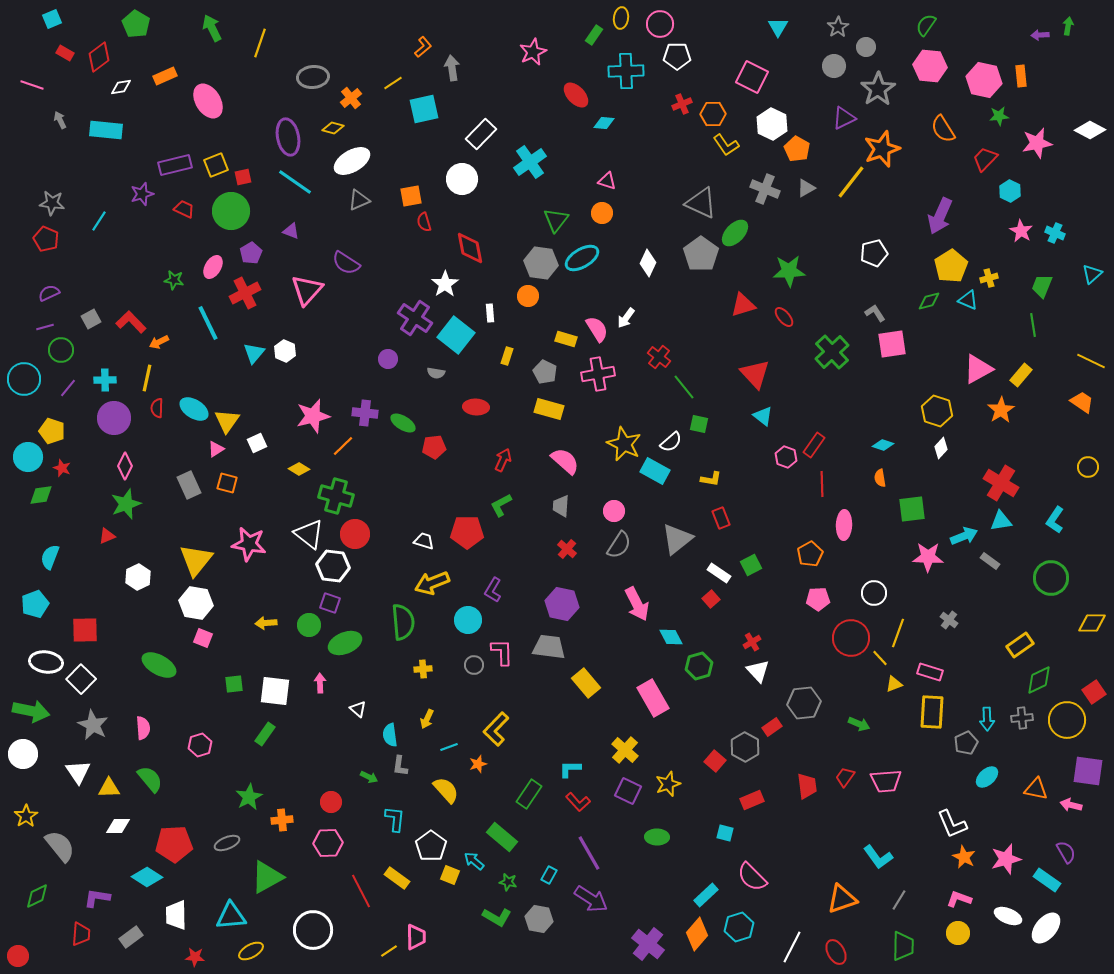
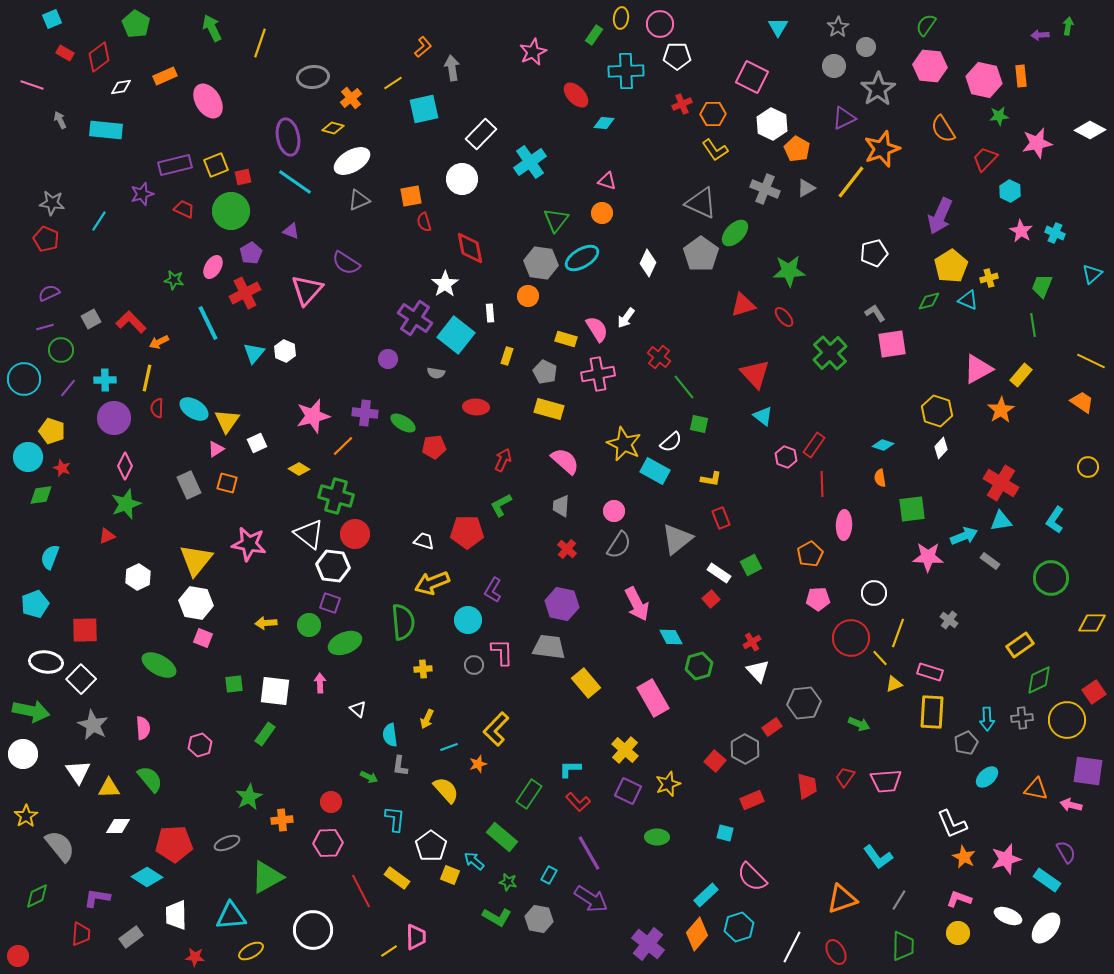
yellow L-shape at (726, 145): moved 11 px left, 5 px down
green cross at (832, 352): moved 2 px left, 1 px down
gray hexagon at (745, 747): moved 2 px down
